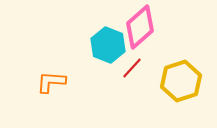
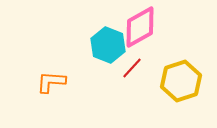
pink diamond: rotated 12 degrees clockwise
